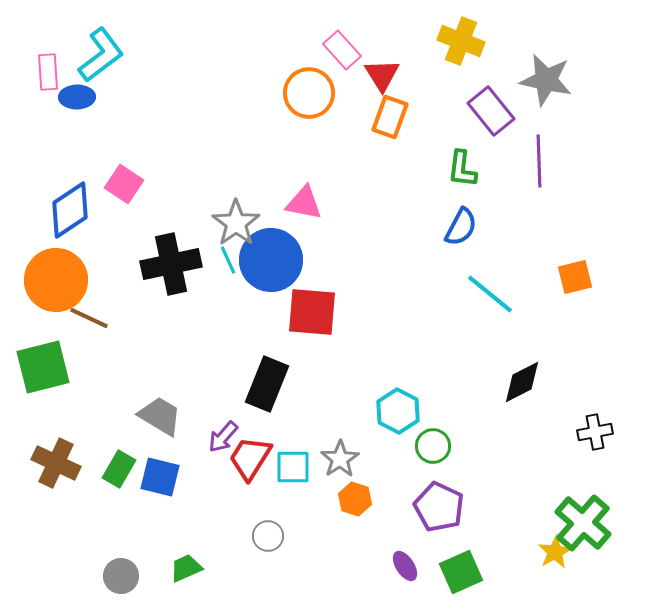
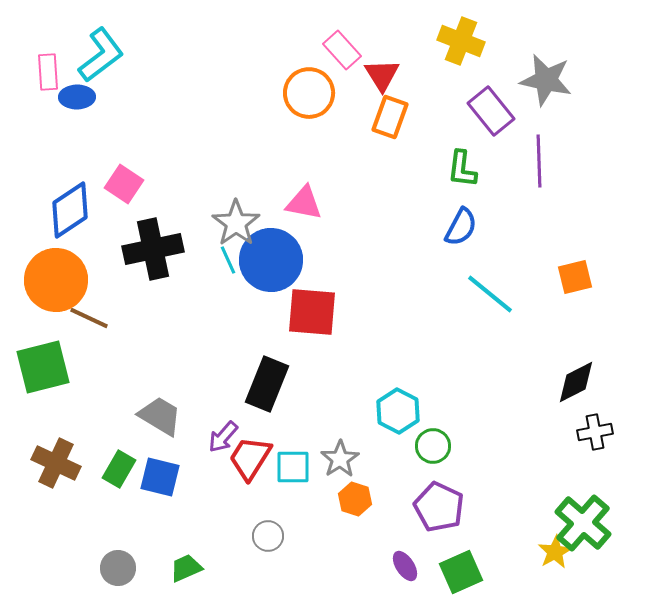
black cross at (171, 264): moved 18 px left, 15 px up
black diamond at (522, 382): moved 54 px right
gray circle at (121, 576): moved 3 px left, 8 px up
